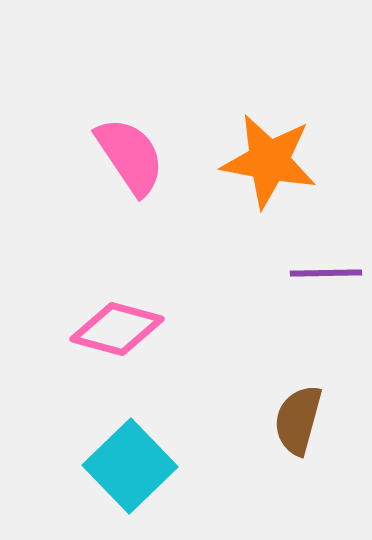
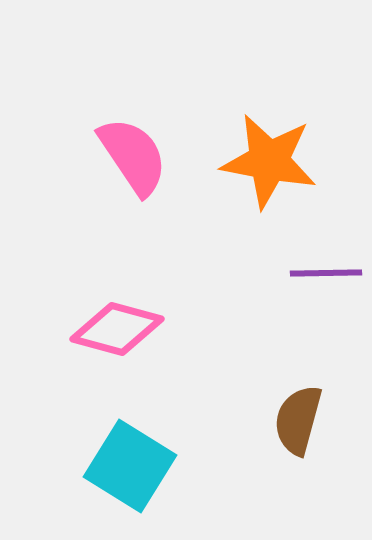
pink semicircle: moved 3 px right
cyan square: rotated 14 degrees counterclockwise
